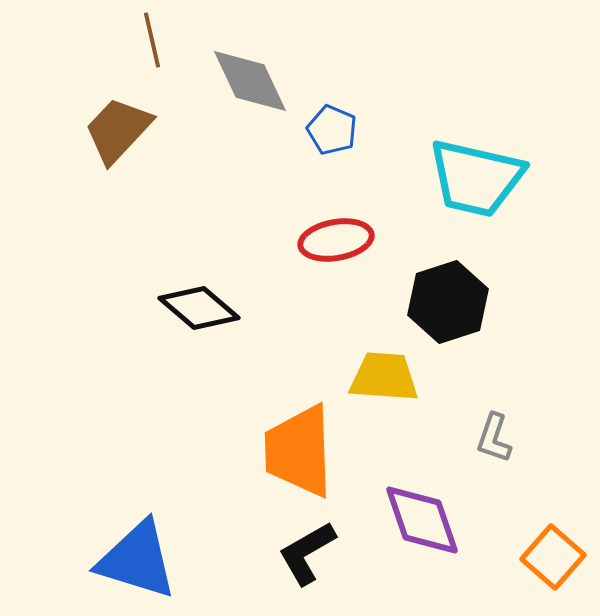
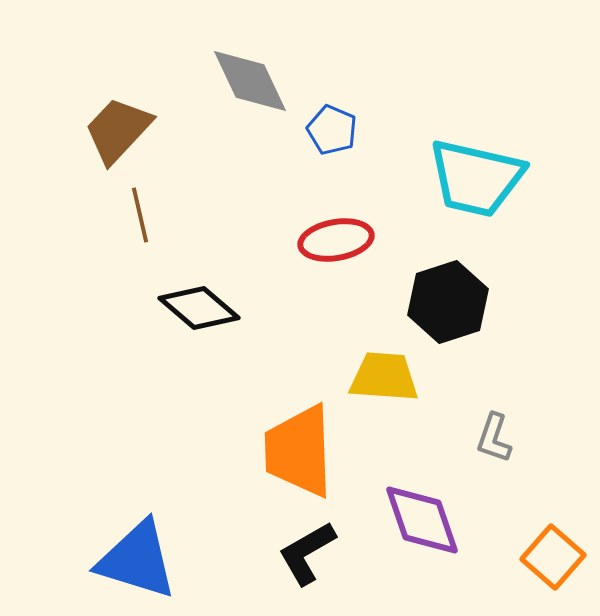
brown line: moved 12 px left, 175 px down
